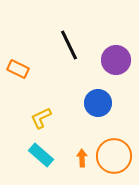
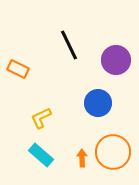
orange circle: moved 1 px left, 4 px up
